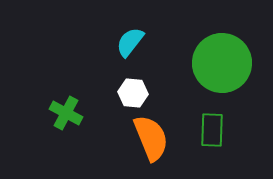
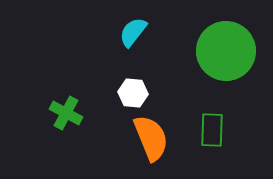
cyan semicircle: moved 3 px right, 10 px up
green circle: moved 4 px right, 12 px up
